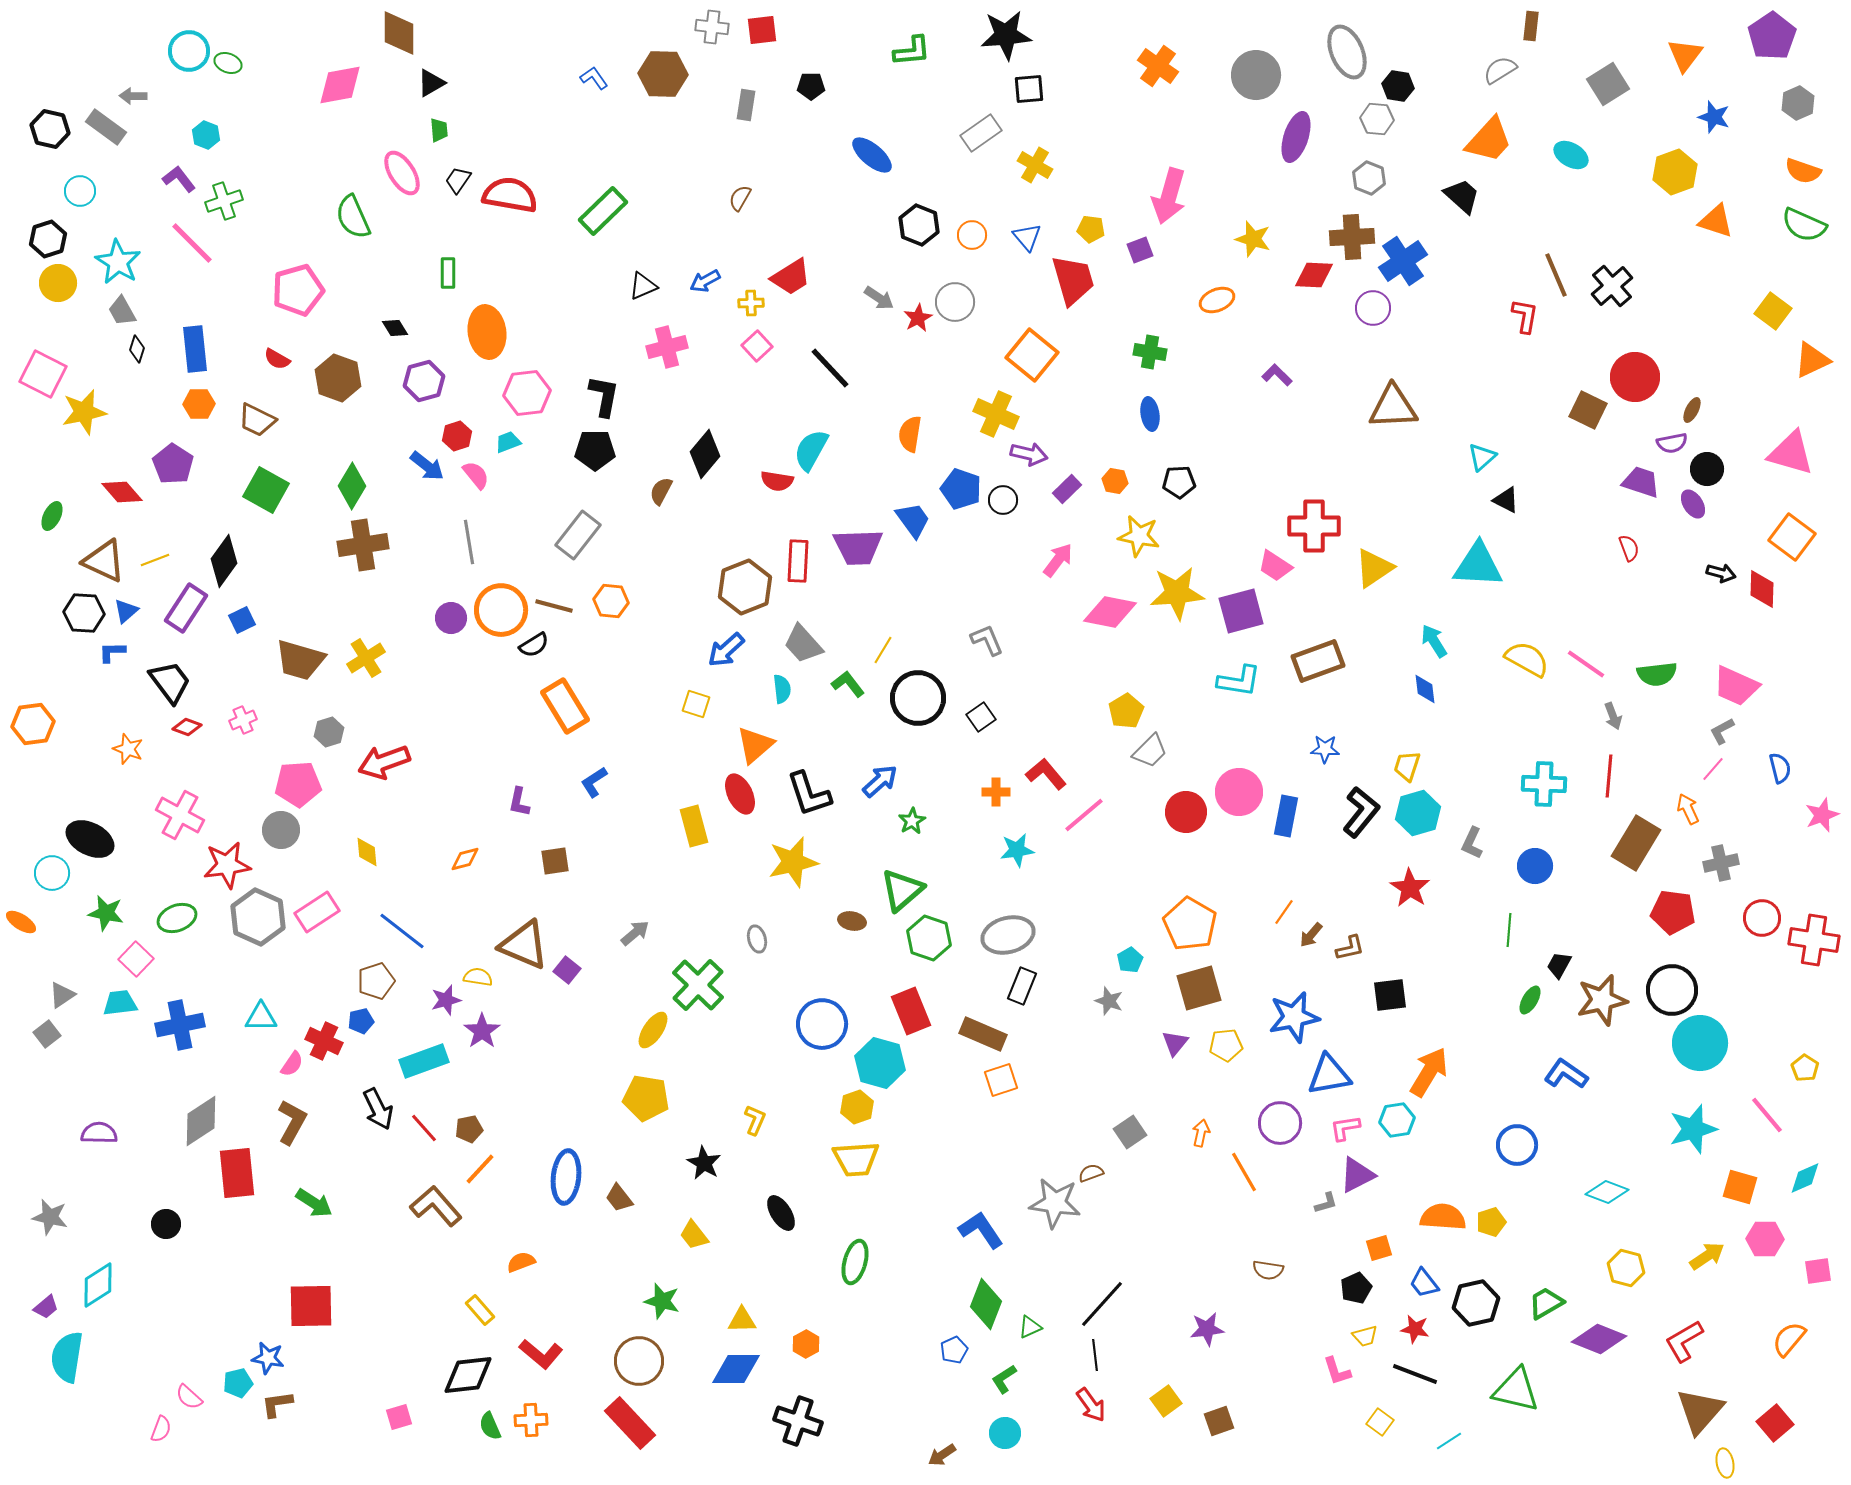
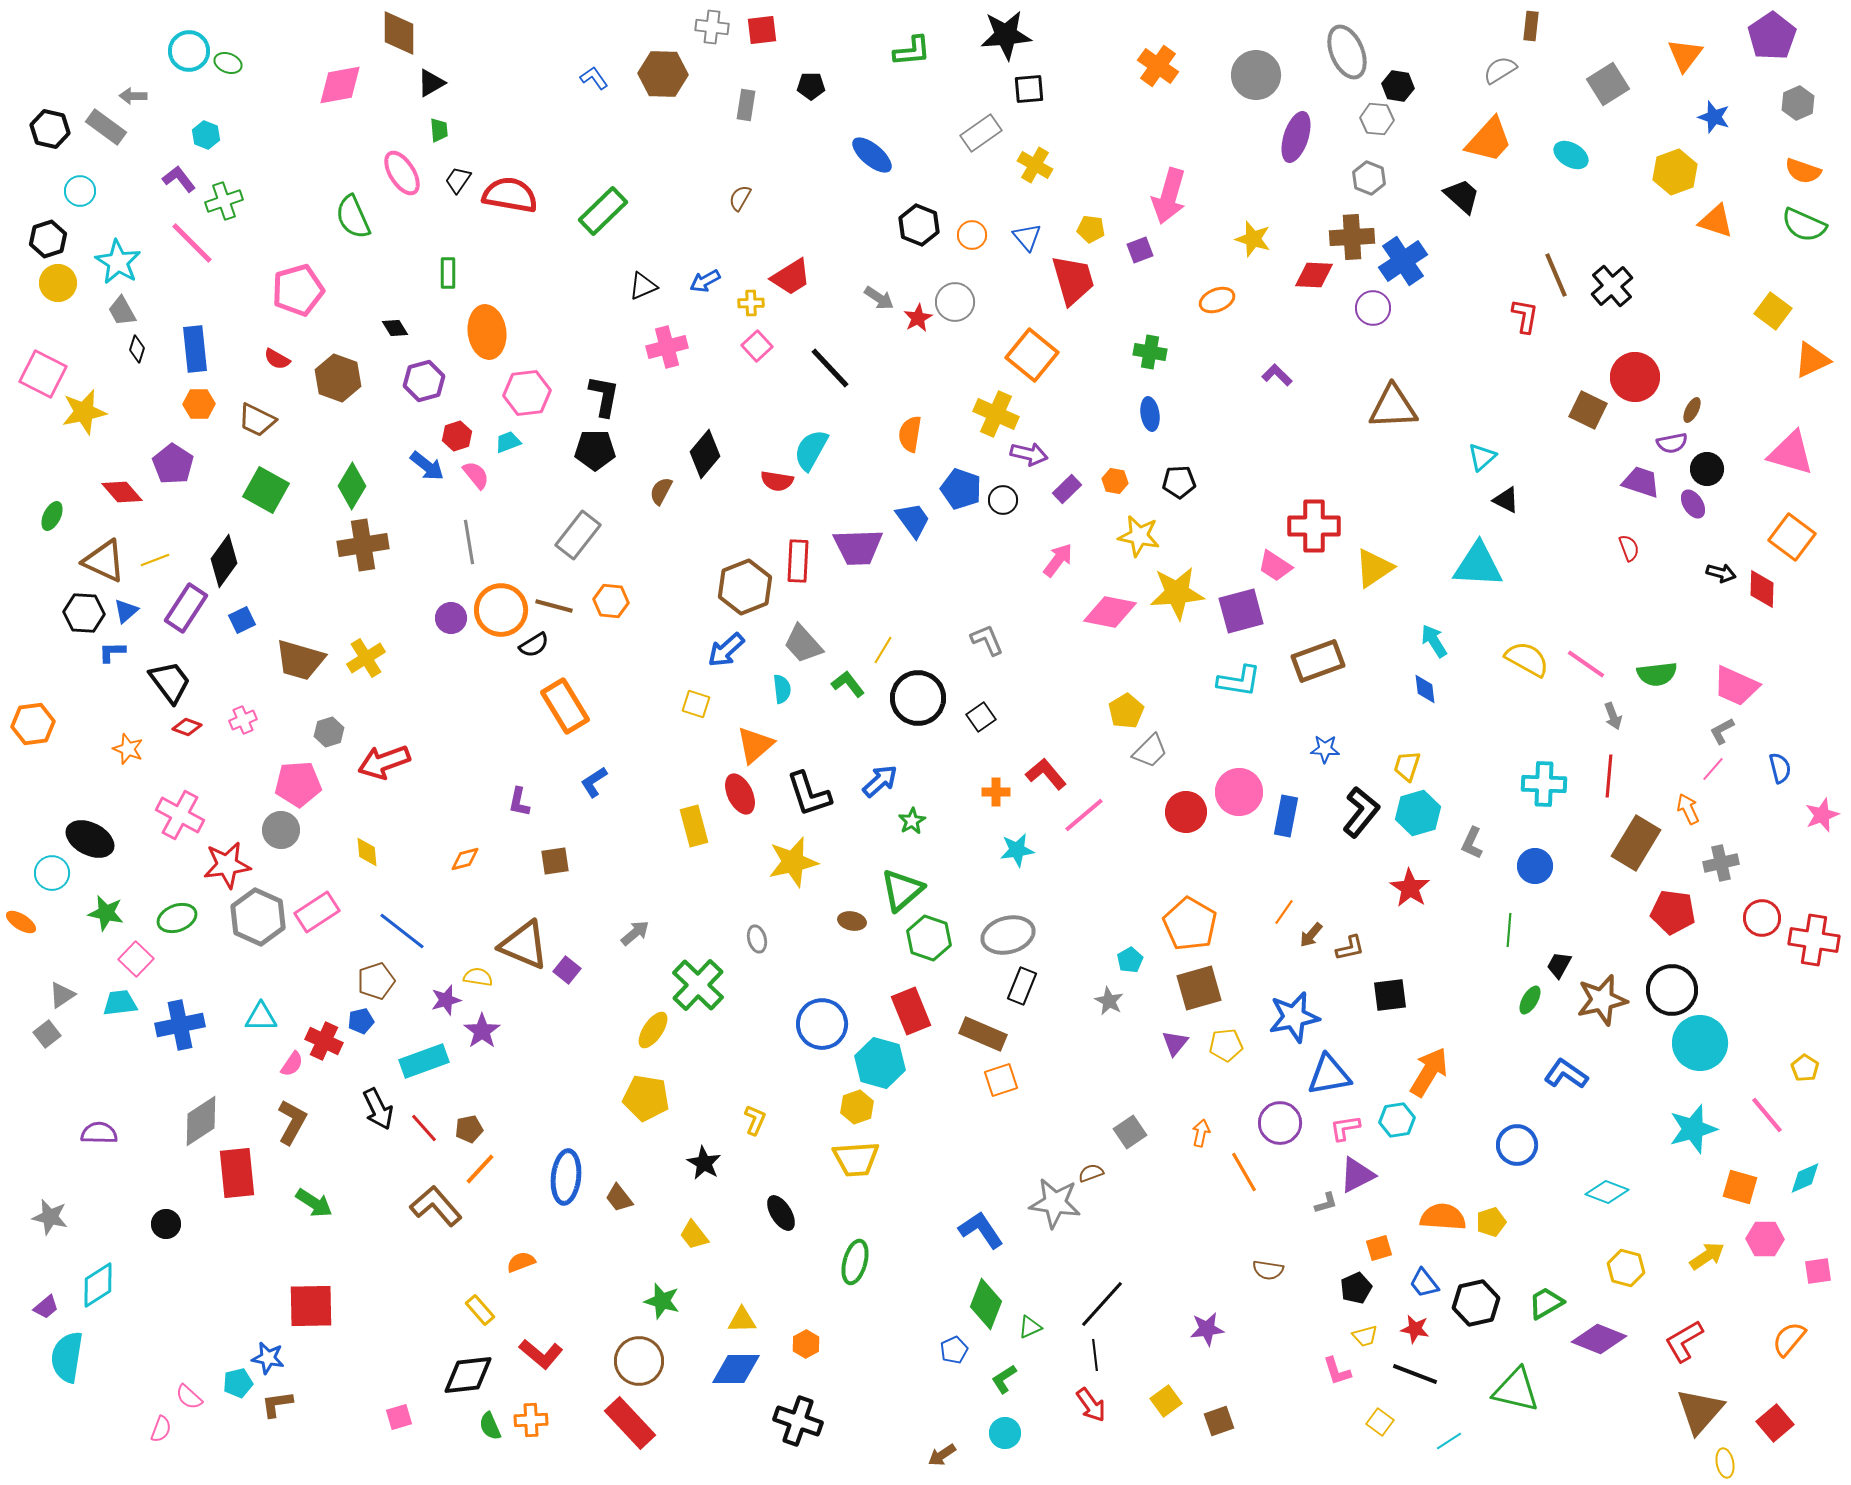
gray star at (1109, 1001): rotated 8 degrees clockwise
